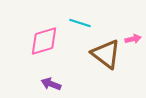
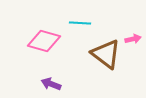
cyan line: rotated 15 degrees counterclockwise
pink diamond: rotated 32 degrees clockwise
